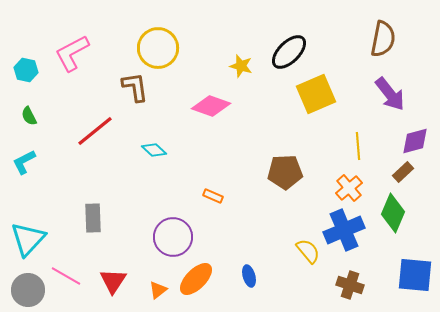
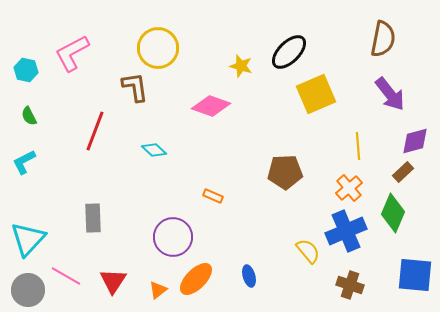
red line: rotated 30 degrees counterclockwise
blue cross: moved 2 px right, 1 px down
